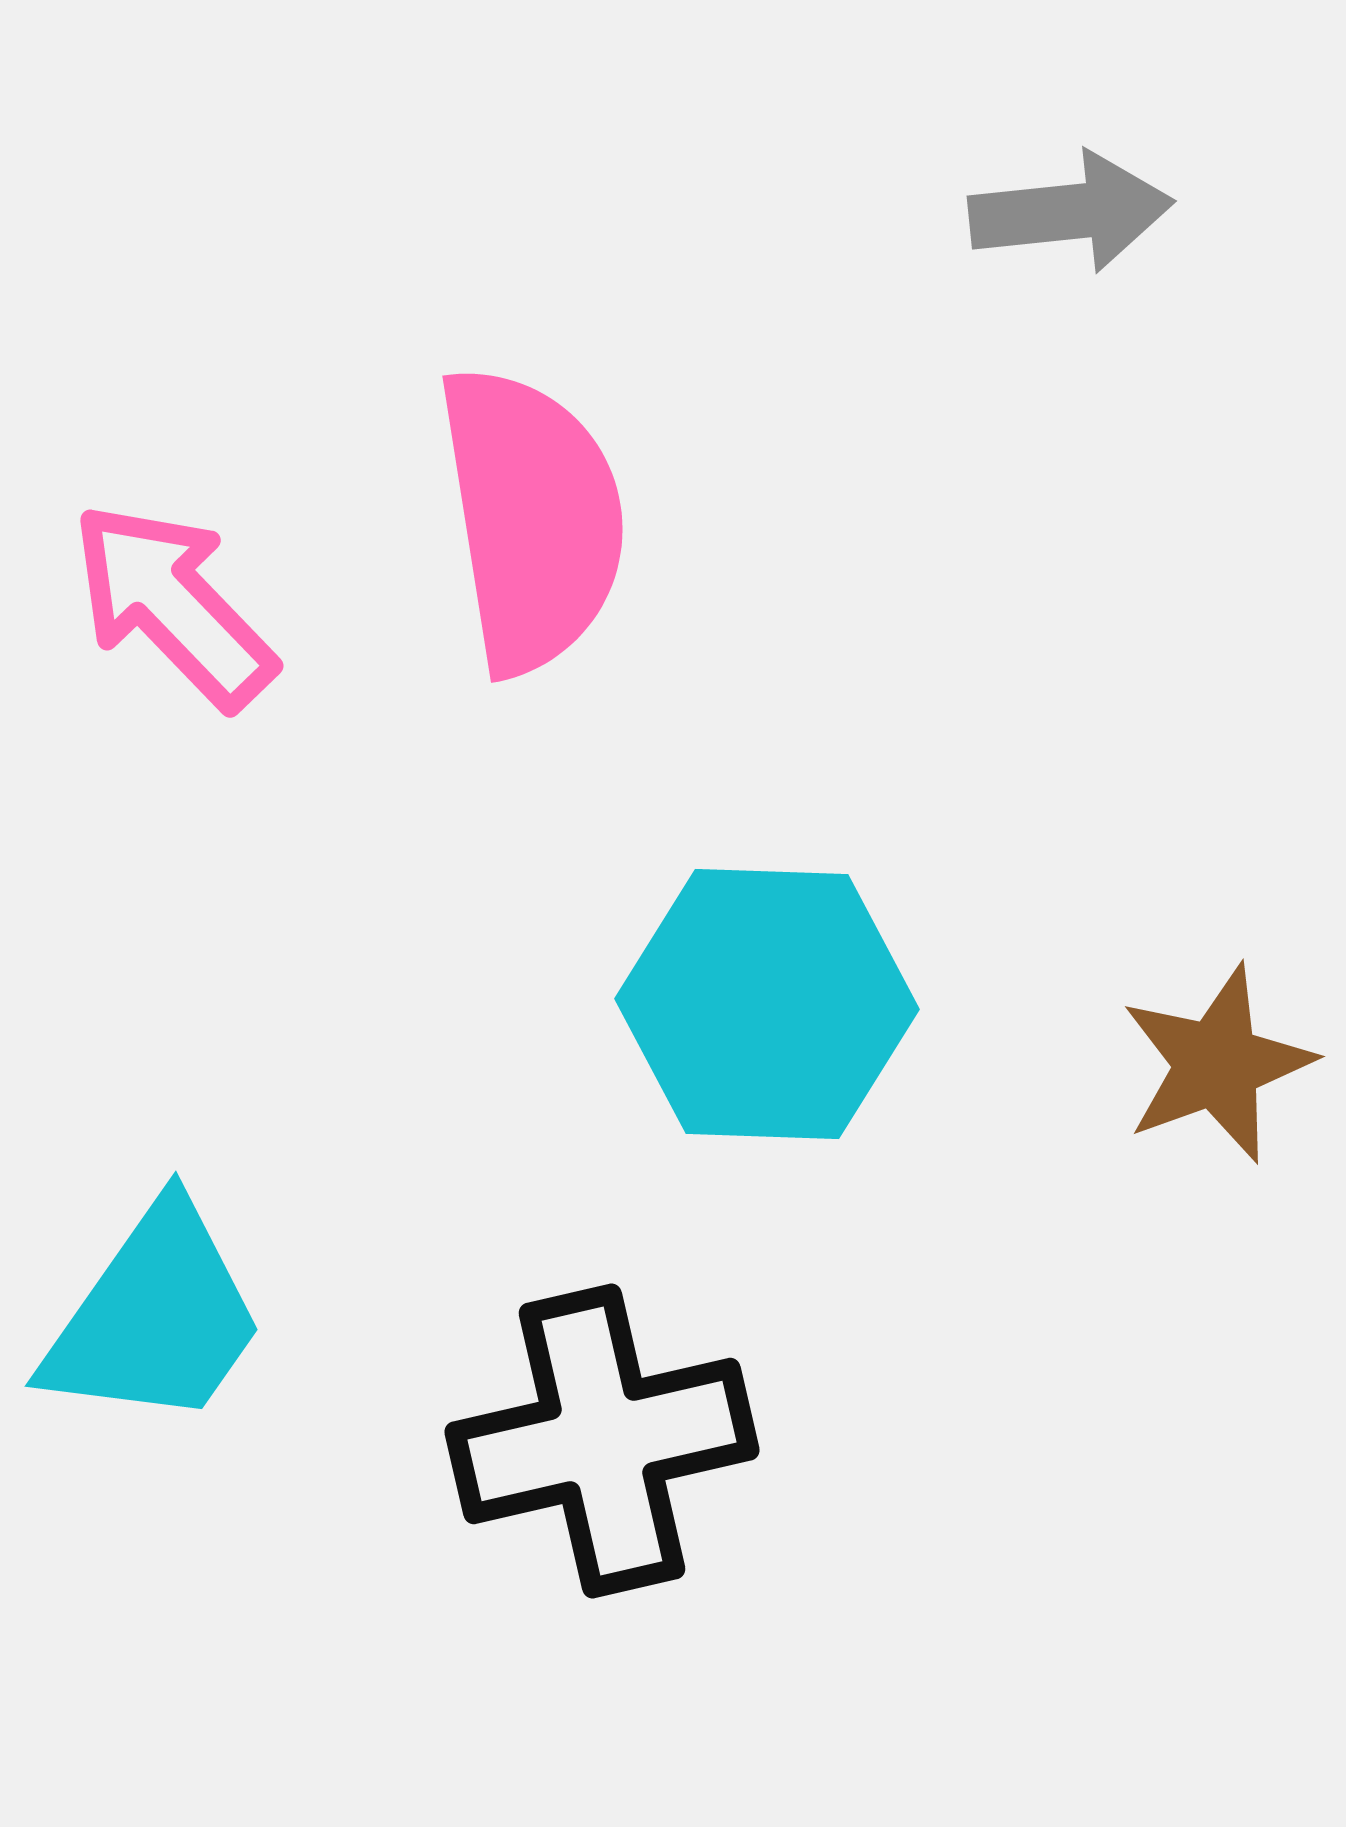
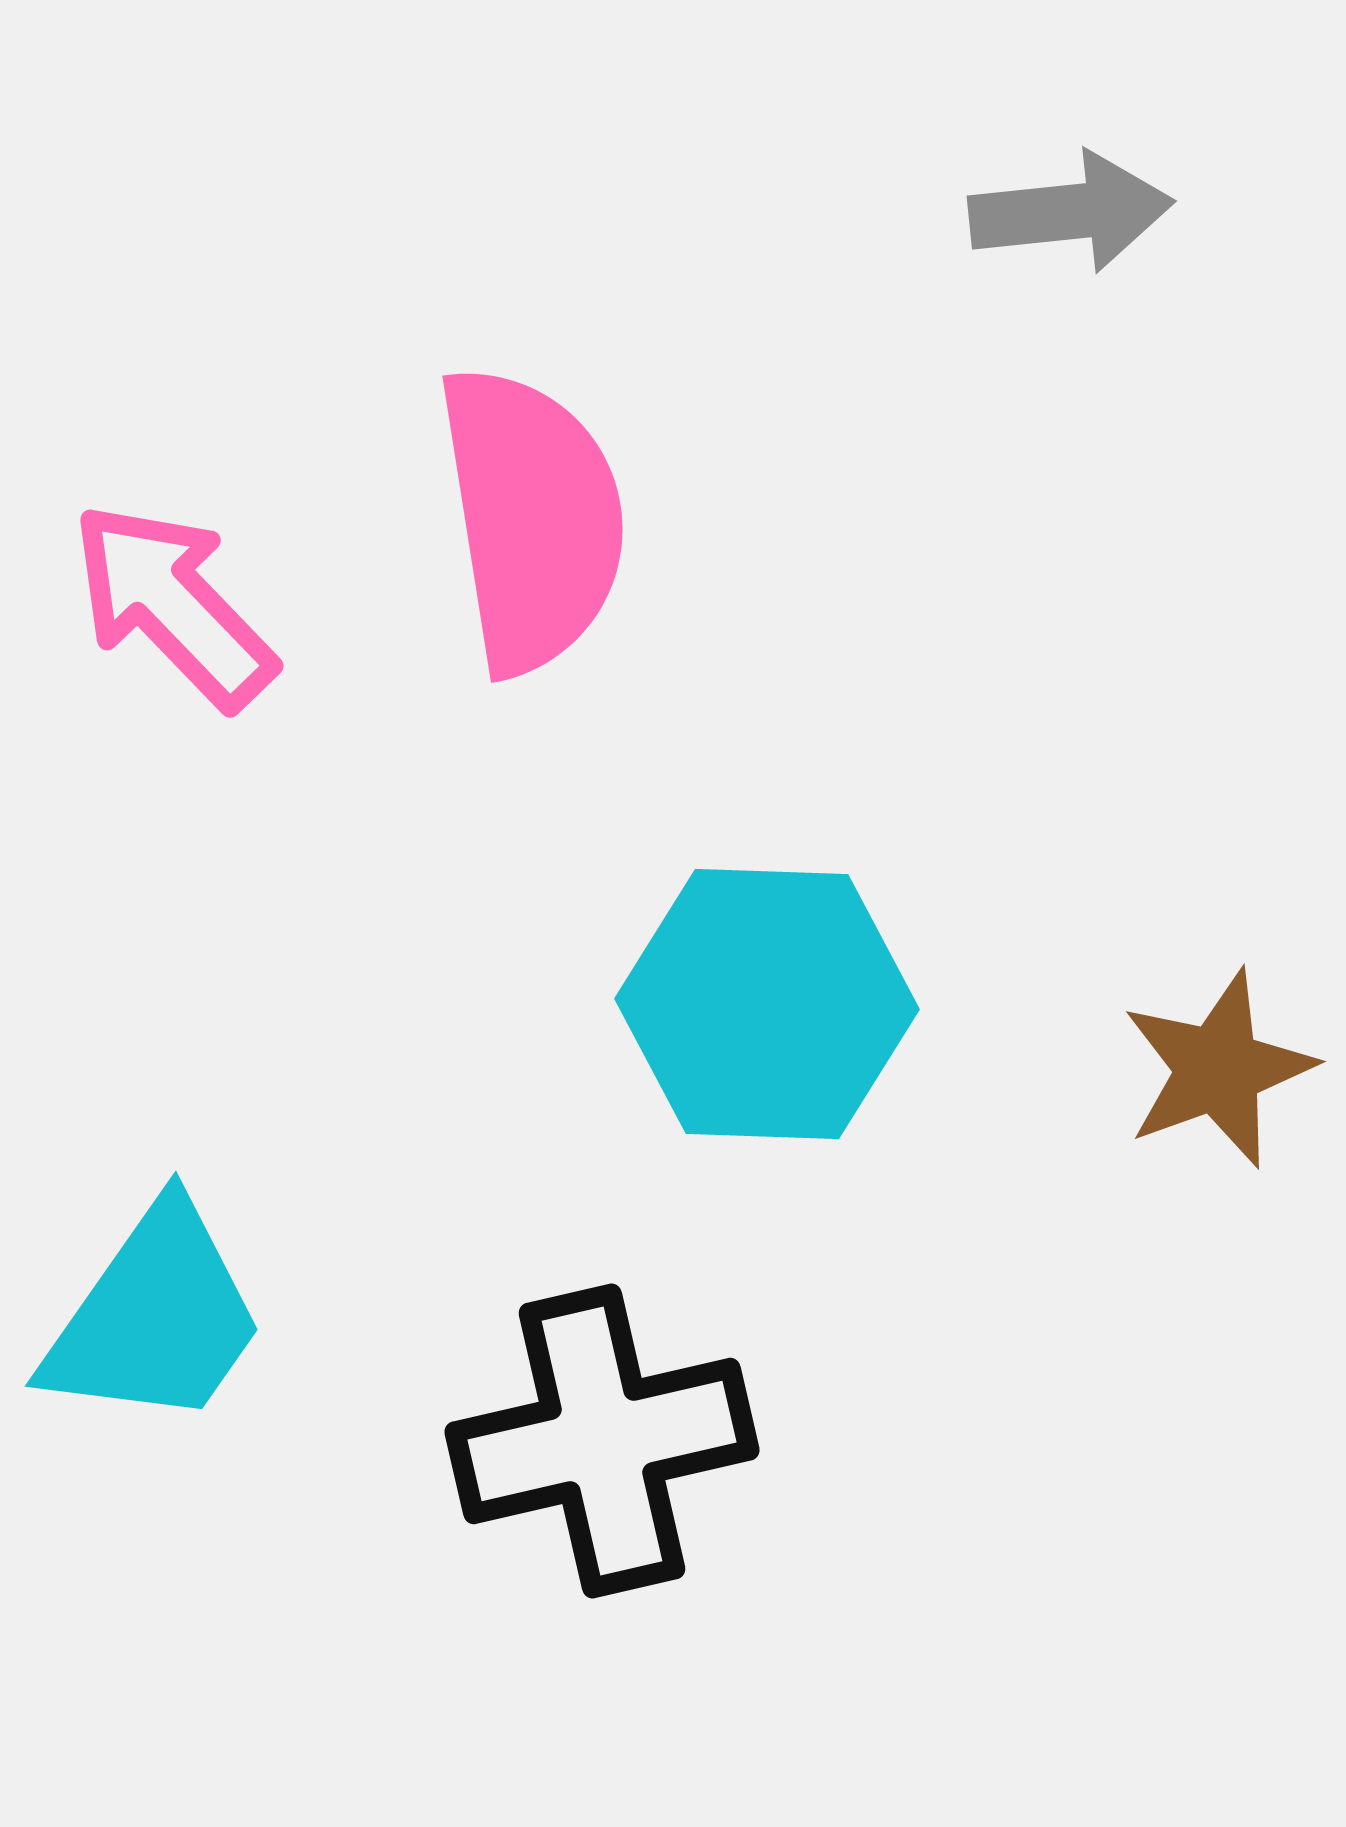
brown star: moved 1 px right, 5 px down
